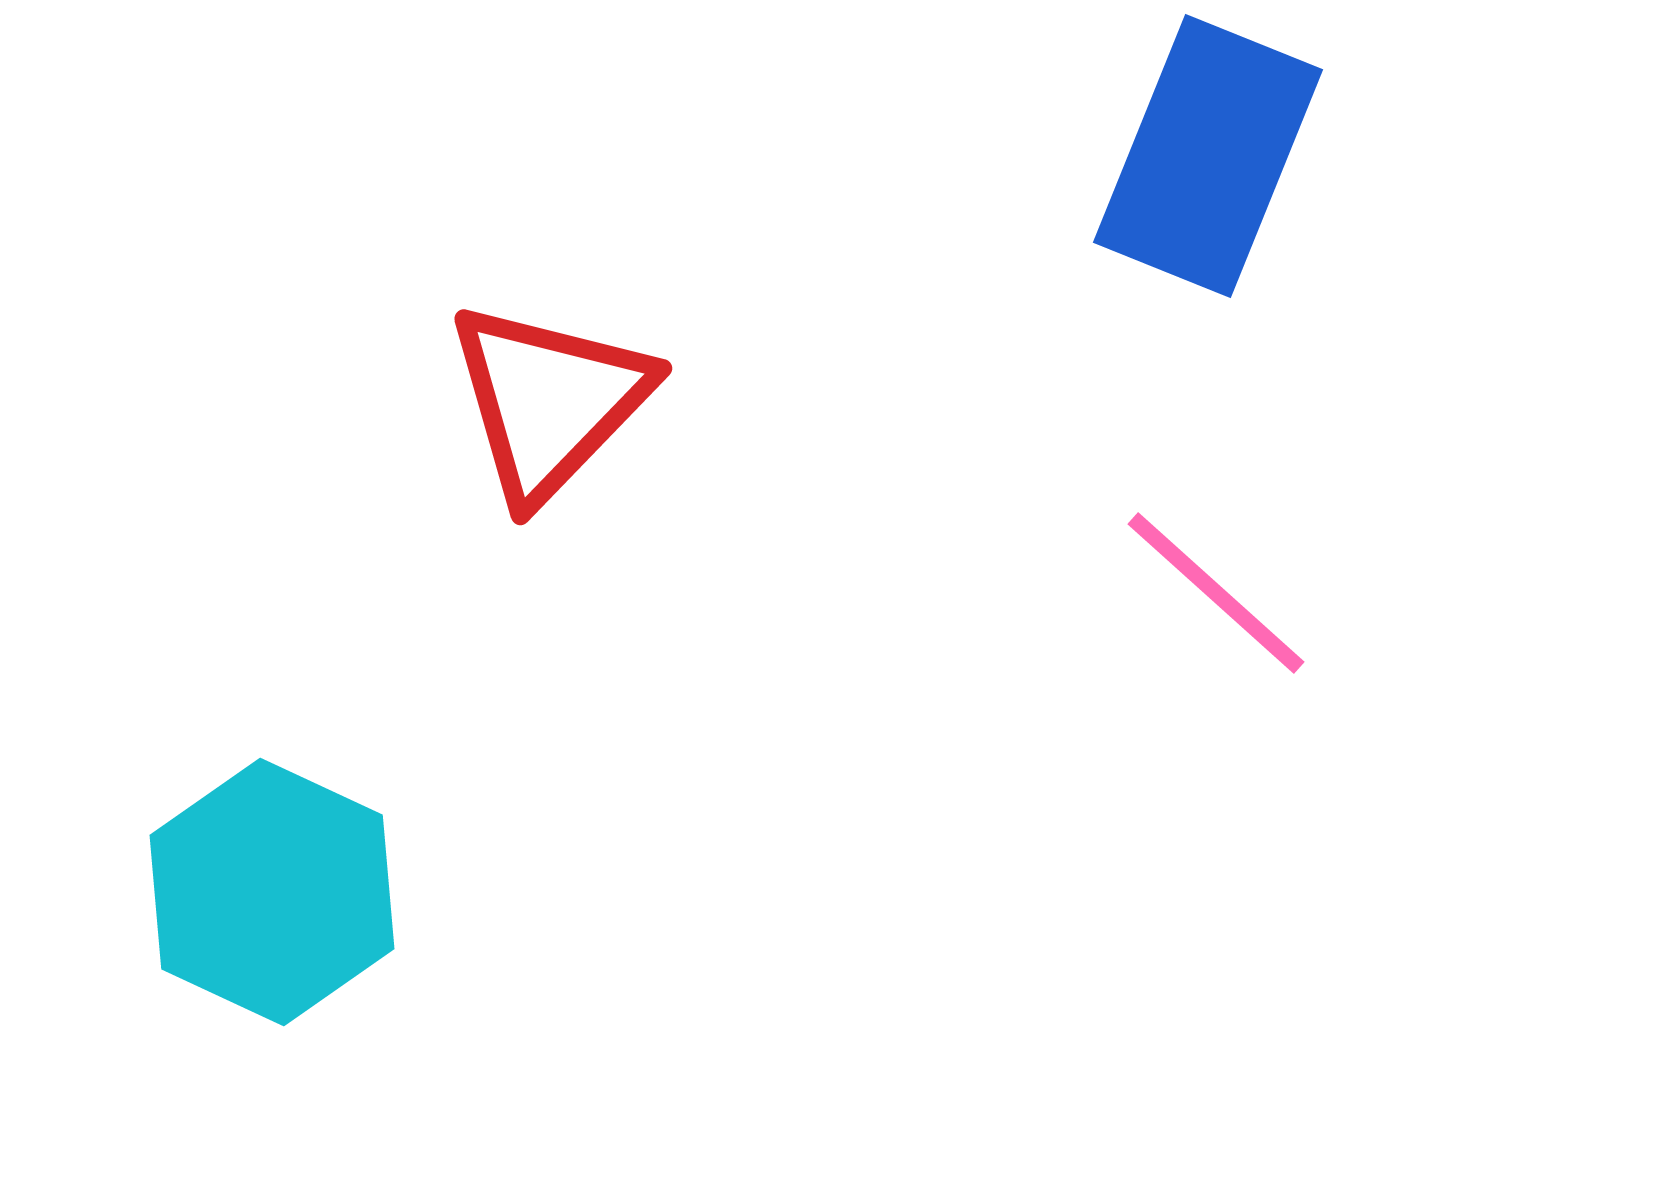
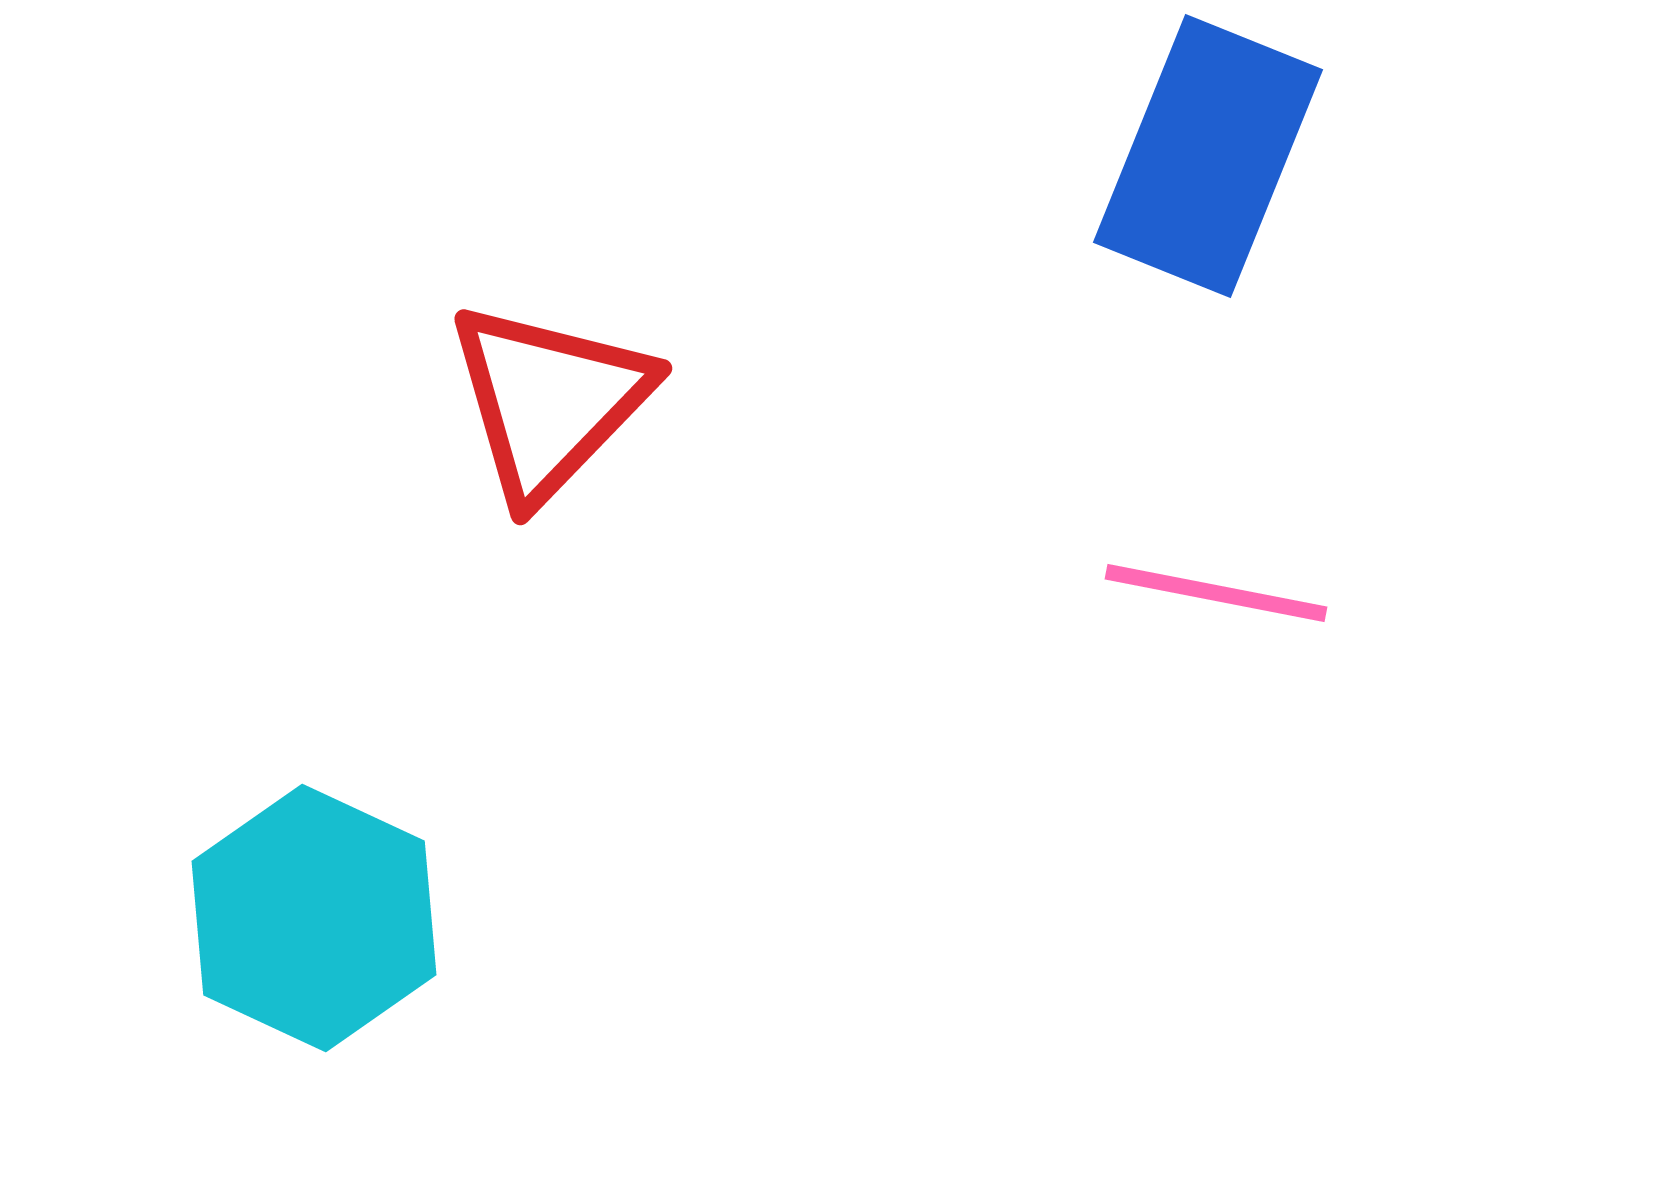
pink line: rotated 31 degrees counterclockwise
cyan hexagon: moved 42 px right, 26 px down
